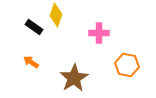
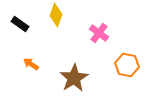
black rectangle: moved 14 px left, 3 px up
pink cross: rotated 36 degrees clockwise
orange arrow: moved 2 px down
